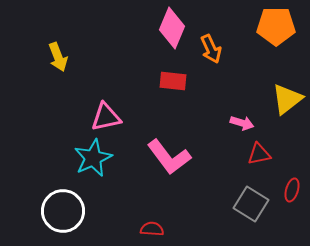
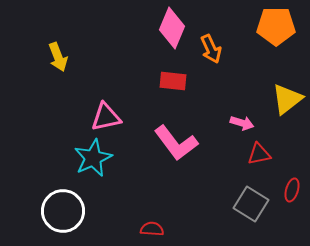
pink L-shape: moved 7 px right, 14 px up
